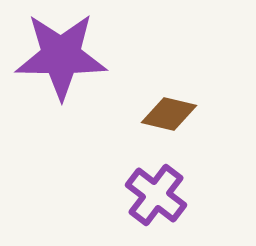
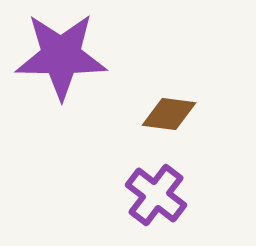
brown diamond: rotated 6 degrees counterclockwise
